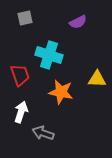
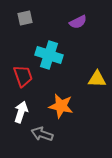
red trapezoid: moved 3 px right, 1 px down
orange star: moved 14 px down
gray arrow: moved 1 px left, 1 px down
